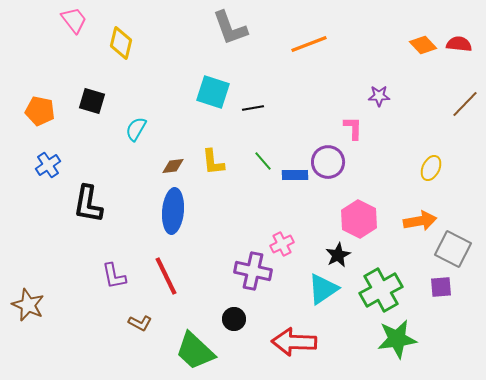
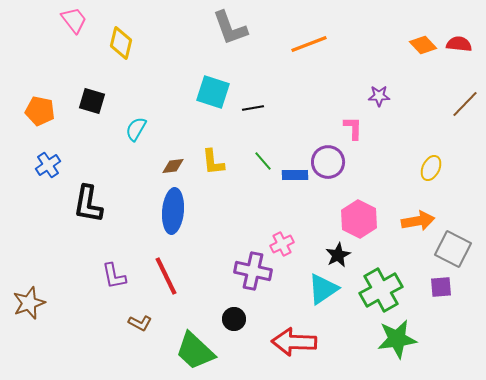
orange arrow: moved 2 px left
brown star: moved 1 px right, 2 px up; rotated 28 degrees clockwise
